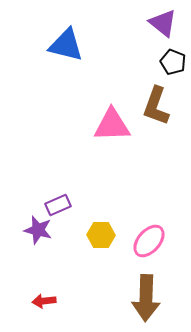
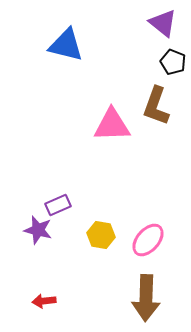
yellow hexagon: rotated 8 degrees clockwise
pink ellipse: moved 1 px left, 1 px up
